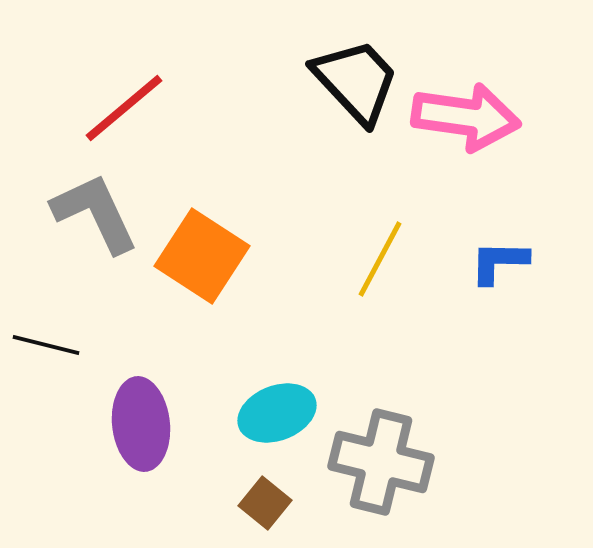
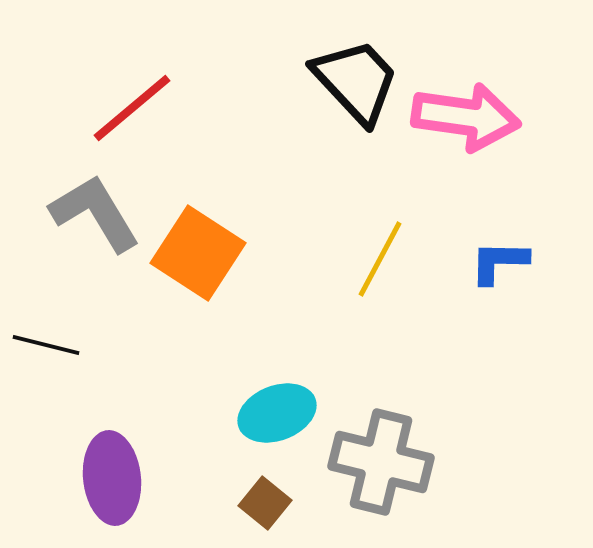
red line: moved 8 px right
gray L-shape: rotated 6 degrees counterclockwise
orange square: moved 4 px left, 3 px up
purple ellipse: moved 29 px left, 54 px down
